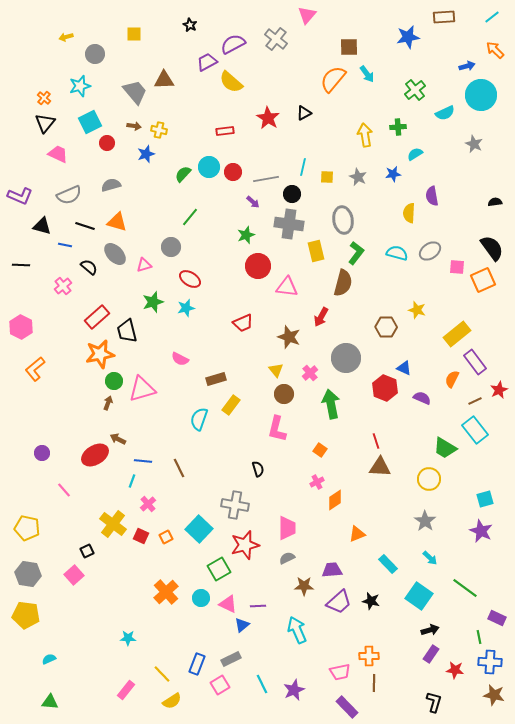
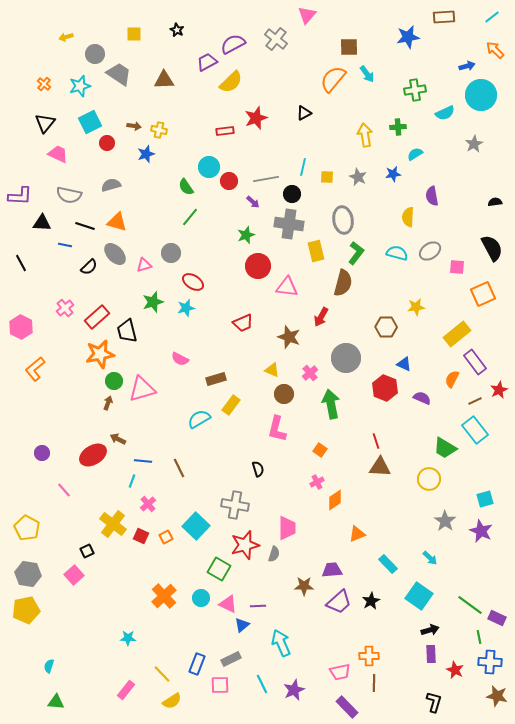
black star at (190, 25): moved 13 px left, 5 px down
yellow semicircle at (231, 82): rotated 85 degrees counterclockwise
green cross at (415, 90): rotated 30 degrees clockwise
gray trapezoid at (135, 92): moved 16 px left, 18 px up; rotated 16 degrees counterclockwise
orange cross at (44, 98): moved 14 px up
red star at (268, 118): moved 12 px left; rotated 20 degrees clockwise
gray star at (474, 144): rotated 18 degrees clockwise
red circle at (233, 172): moved 4 px left, 9 px down
green semicircle at (183, 174): moved 3 px right, 13 px down; rotated 78 degrees counterclockwise
gray semicircle at (69, 195): rotated 35 degrees clockwise
purple L-shape at (20, 196): rotated 20 degrees counterclockwise
yellow semicircle at (409, 213): moved 1 px left, 4 px down
black triangle at (42, 226): moved 3 px up; rotated 12 degrees counterclockwise
gray circle at (171, 247): moved 6 px down
black semicircle at (492, 248): rotated 8 degrees clockwise
black line at (21, 265): moved 2 px up; rotated 60 degrees clockwise
black semicircle at (89, 267): rotated 96 degrees clockwise
red ellipse at (190, 279): moved 3 px right, 3 px down
orange square at (483, 280): moved 14 px down
pink cross at (63, 286): moved 2 px right, 22 px down
yellow star at (417, 310): moved 1 px left, 3 px up; rotated 24 degrees counterclockwise
blue triangle at (404, 368): moved 4 px up
yellow triangle at (276, 370): moved 4 px left; rotated 28 degrees counterclockwise
cyan semicircle at (199, 419): rotated 40 degrees clockwise
red ellipse at (95, 455): moved 2 px left
gray star at (425, 521): moved 20 px right
yellow pentagon at (27, 528): rotated 15 degrees clockwise
cyan square at (199, 529): moved 3 px left, 3 px up
gray semicircle at (287, 558): moved 13 px left, 4 px up; rotated 133 degrees clockwise
green square at (219, 569): rotated 30 degrees counterclockwise
green line at (465, 588): moved 5 px right, 17 px down
orange cross at (166, 592): moved 2 px left, 4 px down
black star at (371, 601): rotated 30 degrees clockwise
yellow pentagon at (26, 615): moved 5 px up; rotated 20 degrees counterclockwise
cyan arrow at (297, 630): moved 16 px left, 13 px down
purple rectangle at (431, 654): rotated 36 degrees counterclockwise
cyan semicircle at (49, 659): moved 7 px down; rotated 48 degrees counterclockwise
red star at (455, 670): rotated 18 degrees clockwise
pink square at (220, 685): rotated 30 degrees clockwise
brown star at (494, 695): moved 3 px right, 1 px down
green triangle at (50, 702): moved 6 px right
